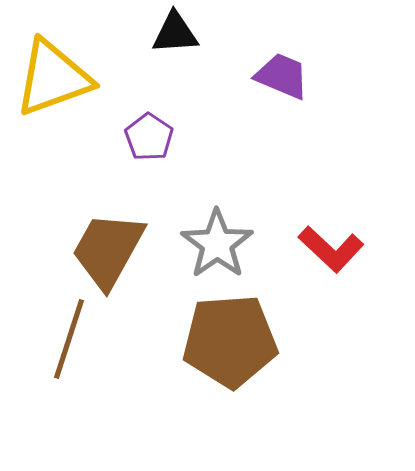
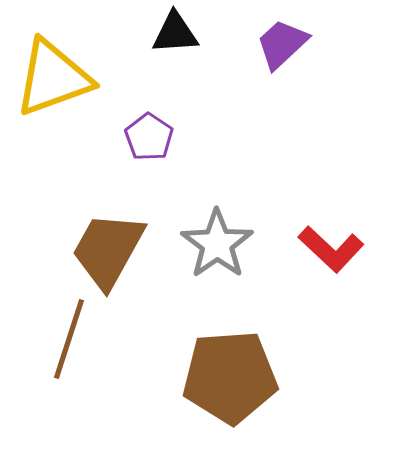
purple trapezoid: moved 32 px up; rotated 66 degrees counterclockwise
brown pentagon: moved 36 px down
